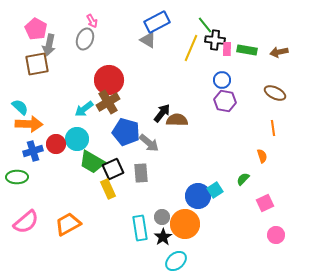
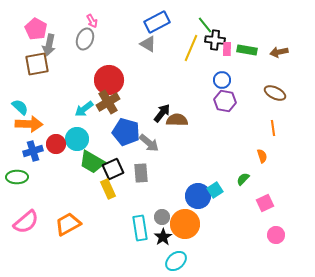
gray triangle at (148, 40): moved 4 px down
